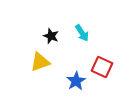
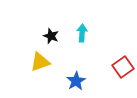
cyan arrow: rotated 144 degrees counterclockwise
red square: moved 21 px right; rotated 30 degrees clockwise
